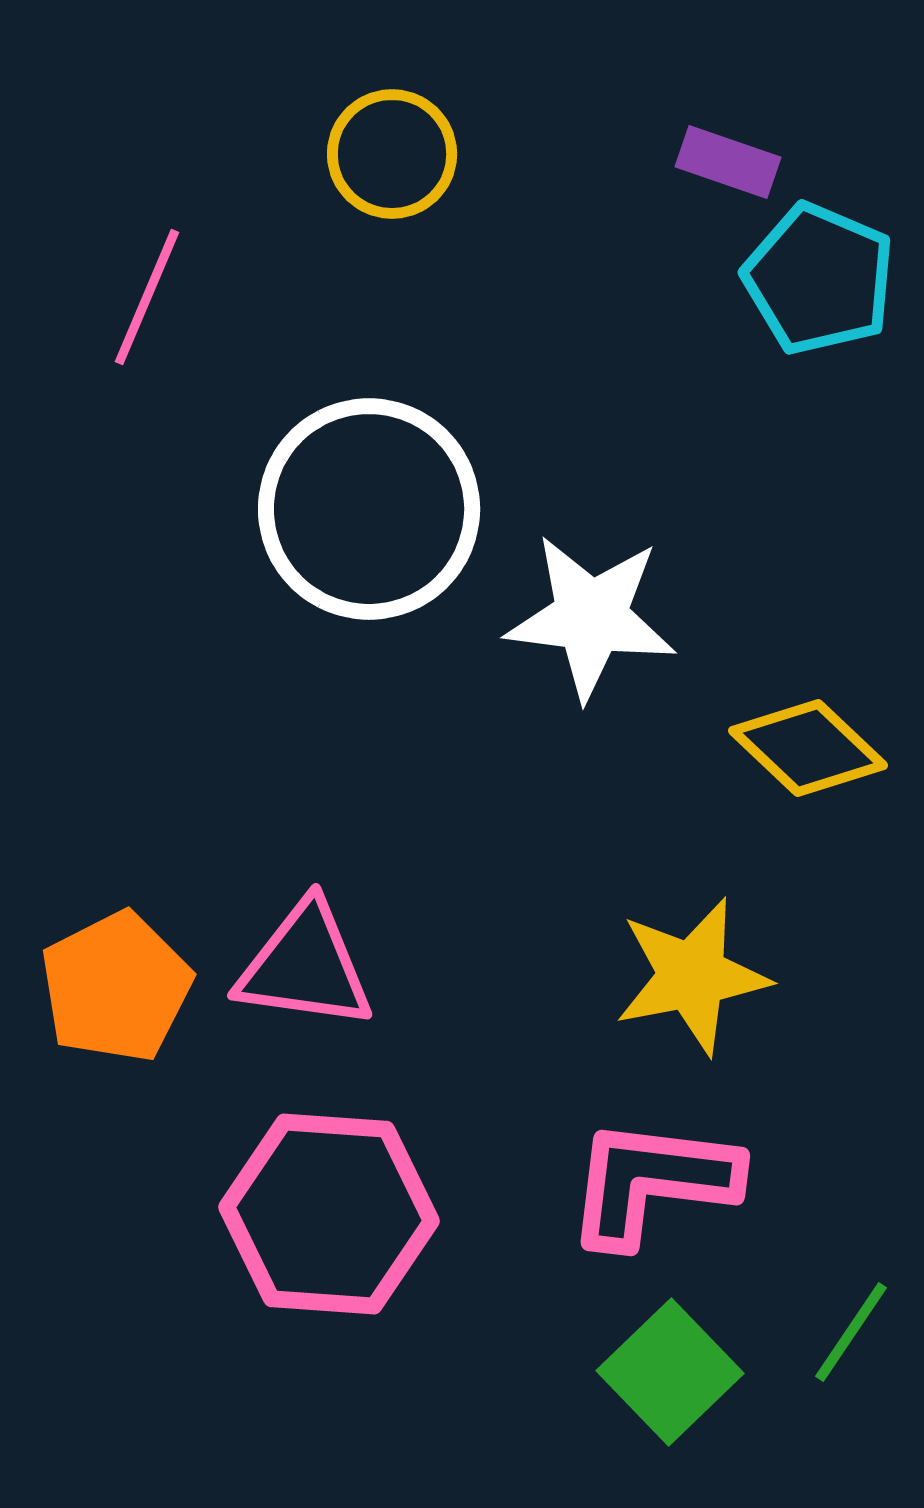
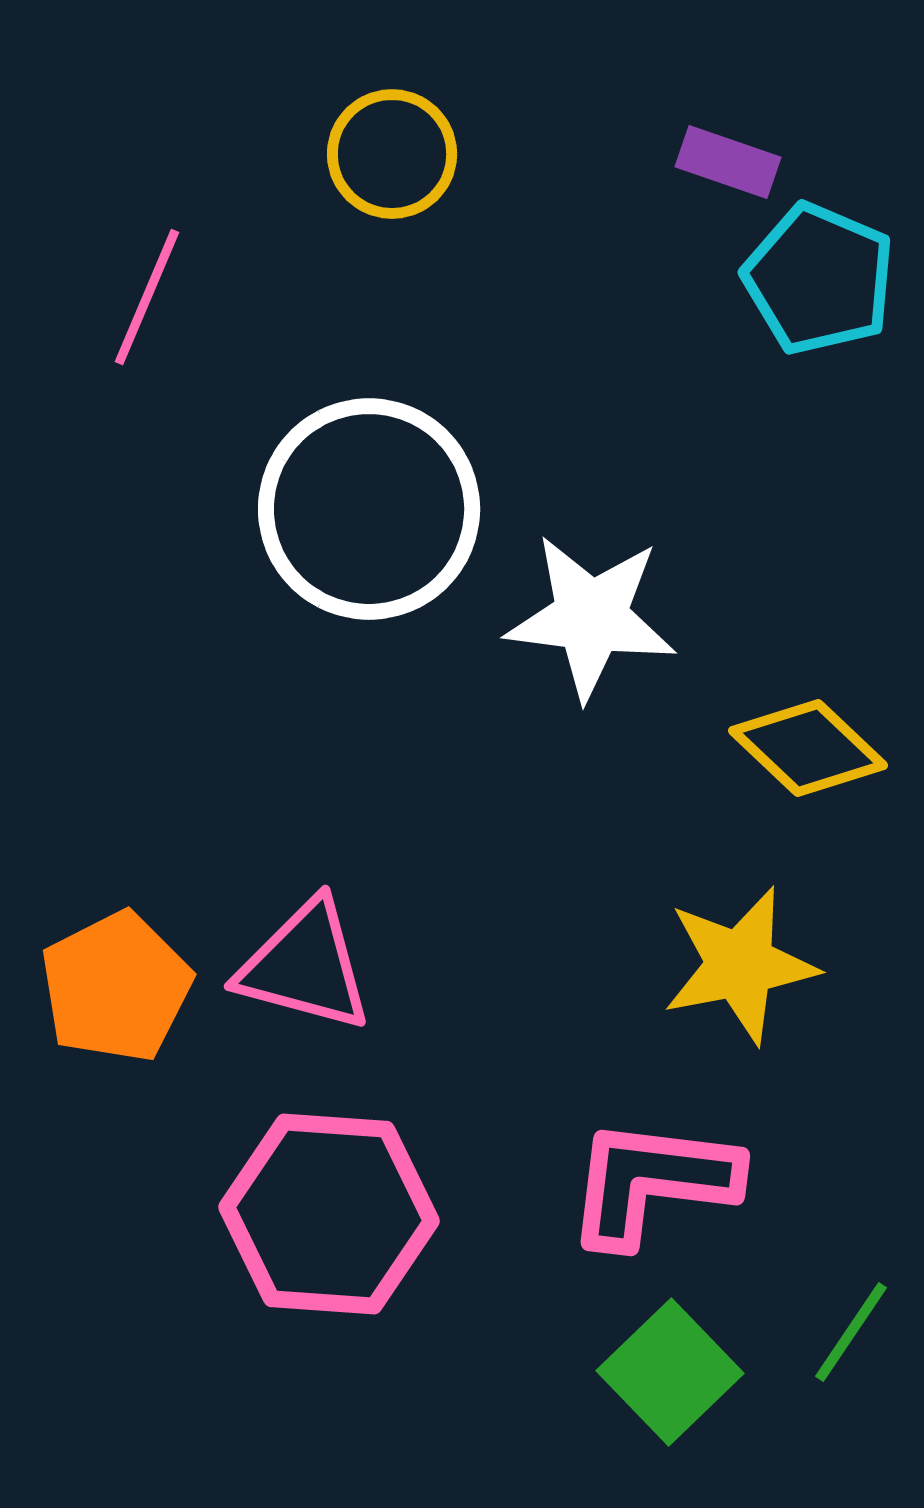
pink triangle: rotated 7 degrees clockwise
yellow star: moved 48 px right, 11 px up
